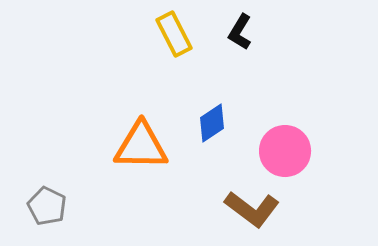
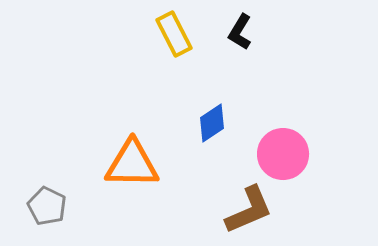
orange triangle: moved 9 px left, 18 px down
pink circle: moved 2 px left, 3 px down
brown L-shape: moved 3 px left, 1 px down; rotated 60 degrees counterclockwise
